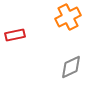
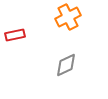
gray diamond: moved 5 px left, 2 px up
